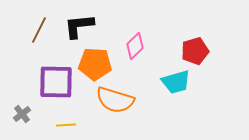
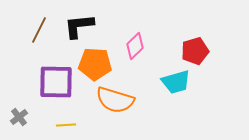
gray cross: moved 3 px left, 3 px down
